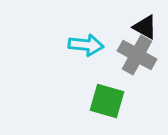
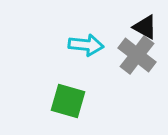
gray cross: rotated 9 degrees clockwise
green square: moved 39 px left
